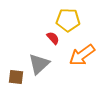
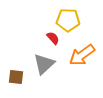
gray triangle: moved 5 px right
